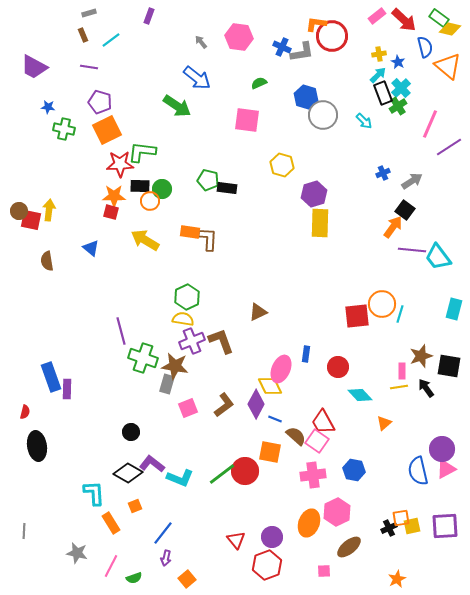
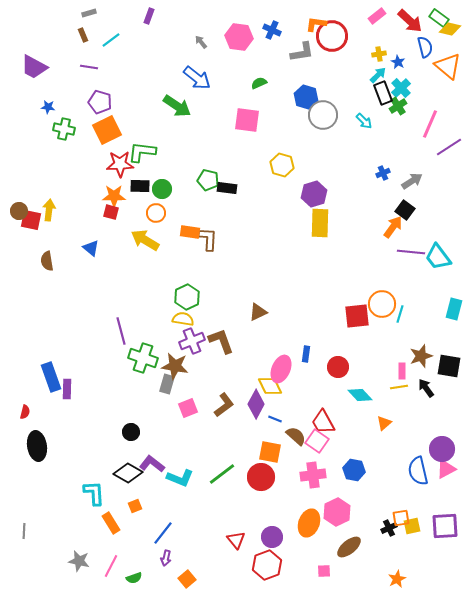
red arrow at (404, 20): moved 6 px right, 1 px down
blue cross at (282, 47): moved 10 px left, 17 px up
orange circle at (150, 201): moved 6 px right, 12 px down
purple line at (412, 250): moved 1 px left, 2 px down
red circle at (245, 471): moved 16 px right, 6 px down
gray star at (77, 553): moved 2 px right, 8 px down
